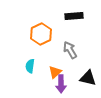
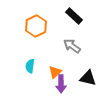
black rectangle: rotated 48 degrees clockwise
orange hexagon: moved 5 px left, 8 px up
gray arrow: moved 2 px right, 4 px up; rotated 24 degrees counterclockwise
